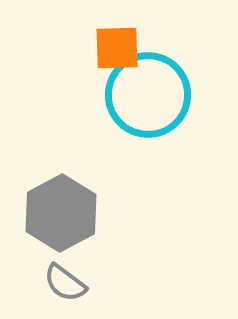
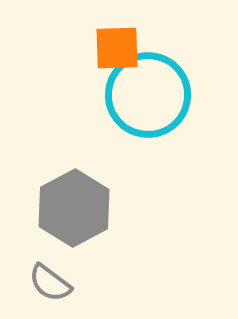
gray hexagon: moved 13 px right, 5 px up
gray semicircle: moved 15 px left
